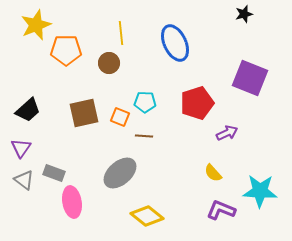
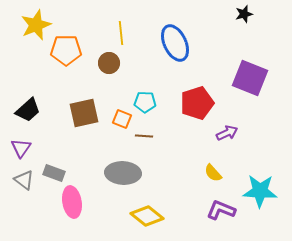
orange square: moved 2 px right, 2 px down
gray ellipse: moved 3 px right; rotated 44 degrees clockwise
